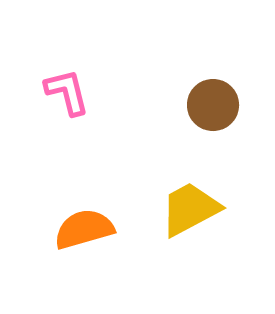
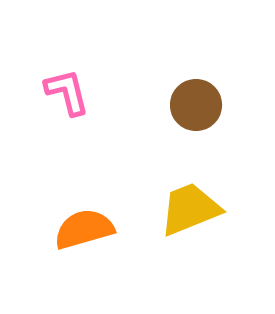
brown circle: moved 17 px left
yellow trapezoid: rotated 6 degrees clockwise
